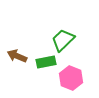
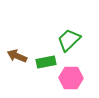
green trapezoid: moved 6 px right
pink hexagon: rotated 20 degrees counterclockwise
